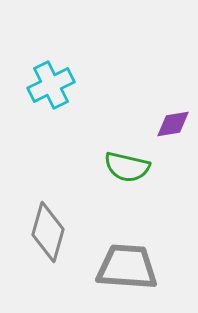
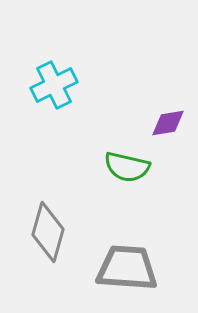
cyan cross: moved 3 px right
purple diamond: moved 5 px left, 1 px up
gray trapezoid: moved 1 px down
